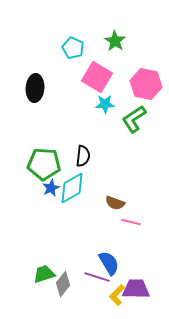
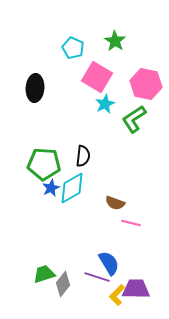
cyan star: rotated 24 degrees counterclockwise
pink line: moved 1 px down
